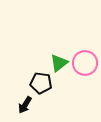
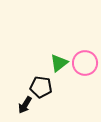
black pentagon: moved 4 px down
